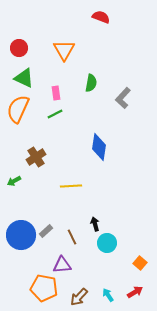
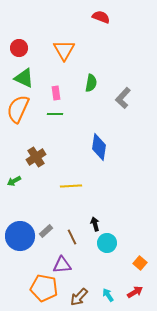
green line: rotated 28 degrees clockwise
blue circle: moved 1 px left, 1 px down
